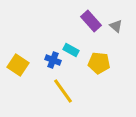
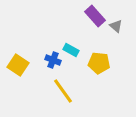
purple rectangle: moved 4 px right, 5 px up
